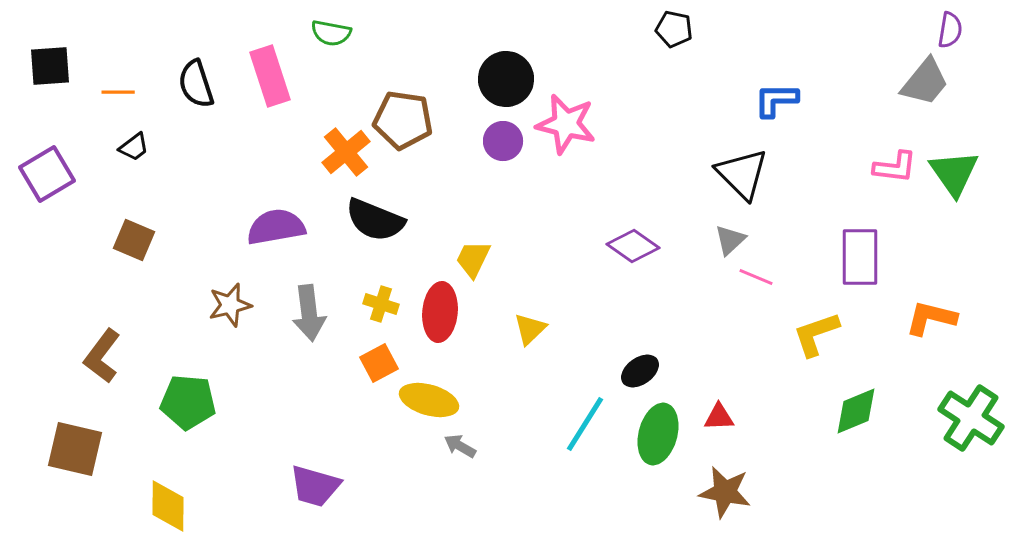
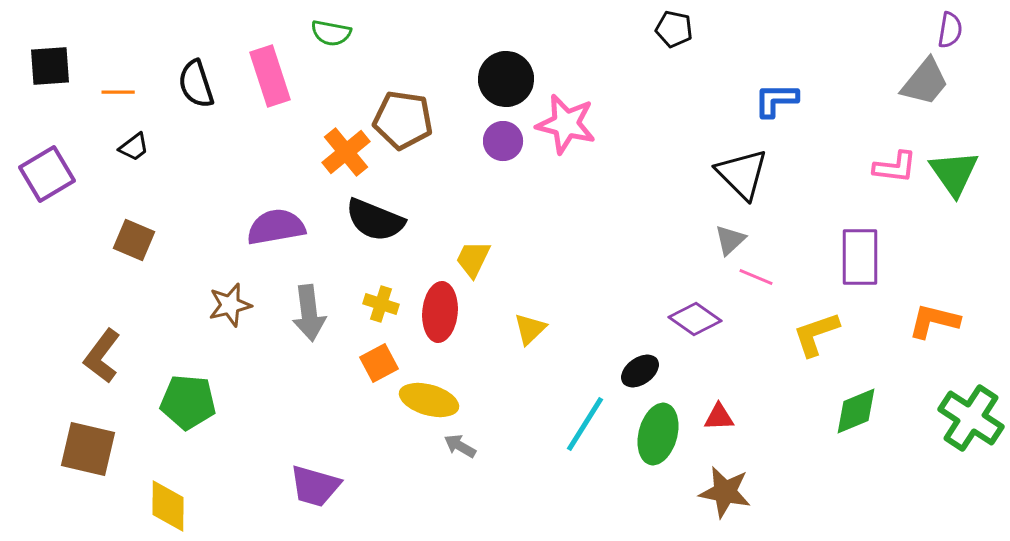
purple diamond at (633, 246): moved 62 px right, 73 px down
orange L-shape at (931, 318): moved 3 px right, 3 px down
brown square at (75, 449): moved 13 px right
